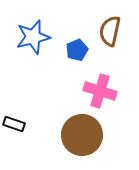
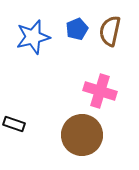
blue pentagon: moved 21 px up
